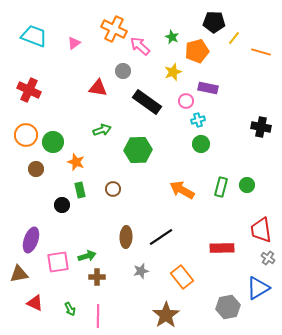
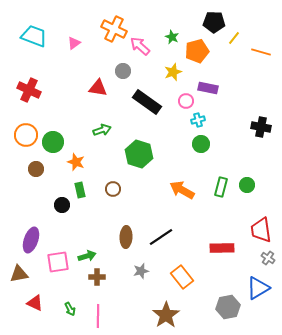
green hexagon at (138, 150): moved 1 px right, 4 px down; rotated 20 degrees clockwise
